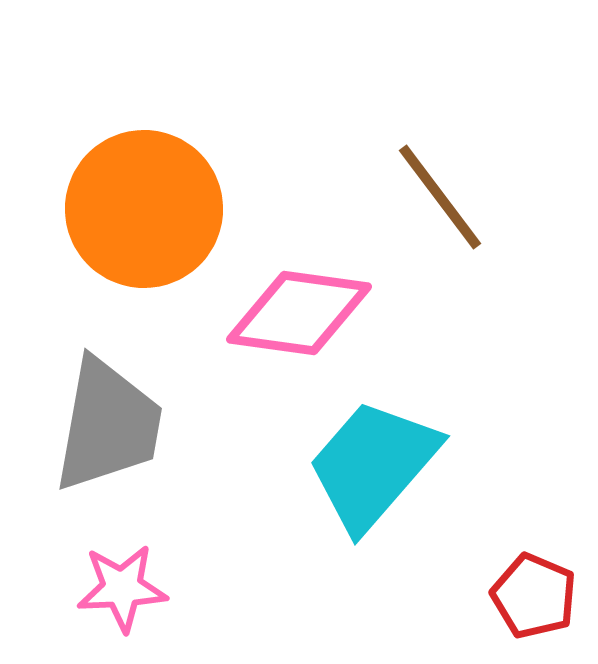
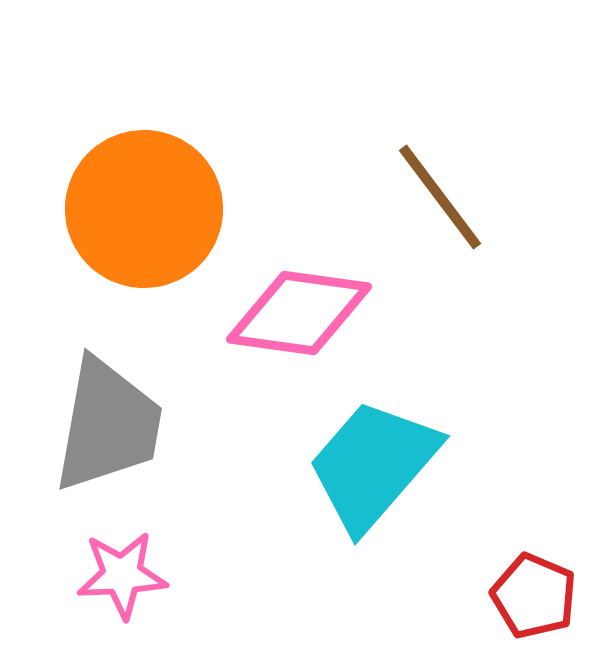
pink star: moved 13 px up
